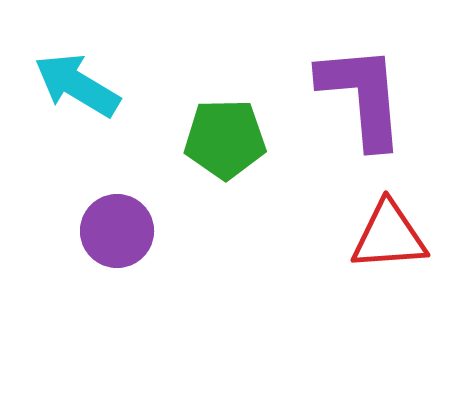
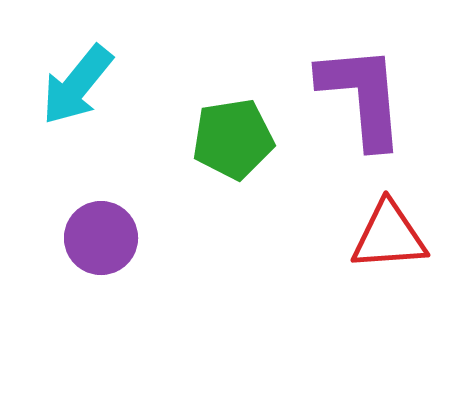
cyan arrow: rotated 82 degrees counterclockwise
green pentagon: moved 8 px right; rotated 8 degrees counterclockwise
purple circle: moved 16 px left, 7 px down
